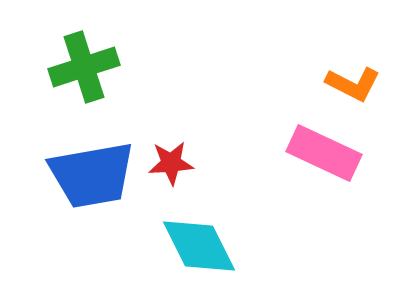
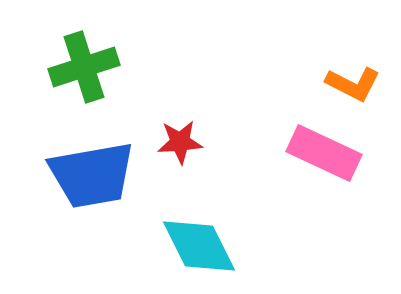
red star: moved 9 px right, 21 px up
